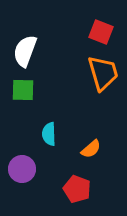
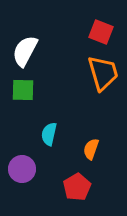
white semicircle: rotated 8 degrees clockwise
cyan semicircle: rotated 15 degrees clockwise
orange semicircle: rotated 150 degrees clockwise
red pentagon: moved 2 px up; rotated 20 degrees clockwise
